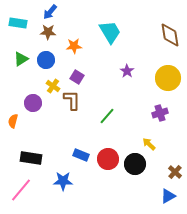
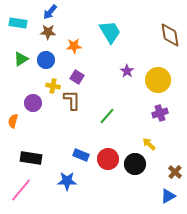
yellow circle: moved 10 px left, 2 px down
yellow cross: rotated 24 degrees counterclockwise
blue star: moved 4 px right
